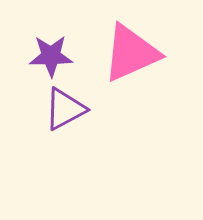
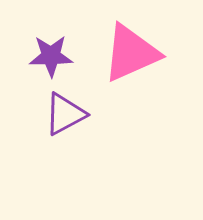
purple triangle: moved 5 px down
